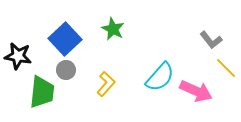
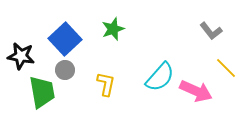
green star: rotated 25 degrees clockwise
gray L-shape: moved 9 px up
black star: moved 3 px right
gray circle: moved 1 px left
yellow L-shape: rotated 30 degrees counterclockwise
green trapezoid: rotated 16 degrees counterclockwise
